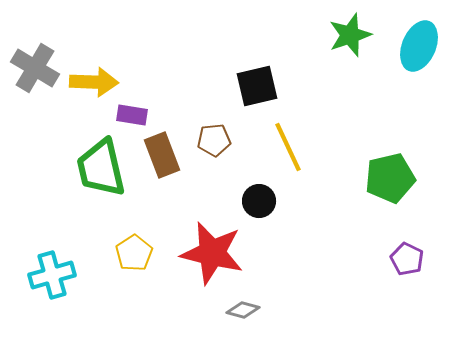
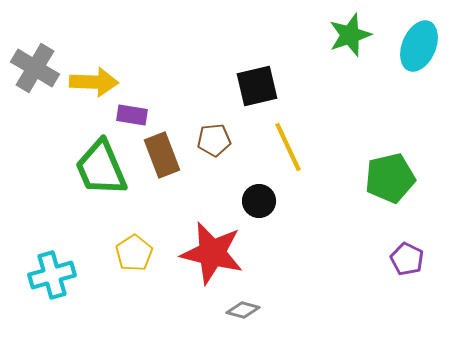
green trapezoid: rotated 10 degrees counterclockwise
